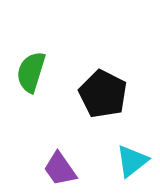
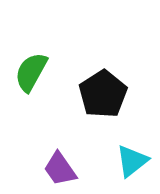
green semicircle: rotated 12 degrees clockwise
black pentagon: rotated 12 degrees clockwise
